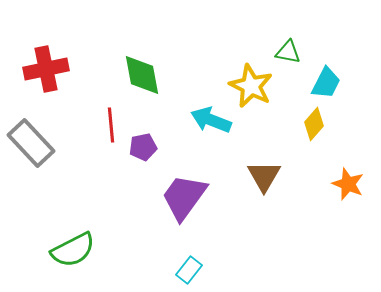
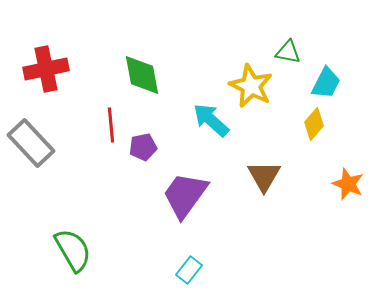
cyan arrow: rotated 21 degrees clockwise
purple trapezoid: moved 1 px right, 2 px up
green semicircle: rotated 93 degrees counterclockwise
